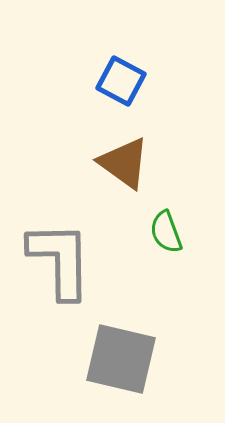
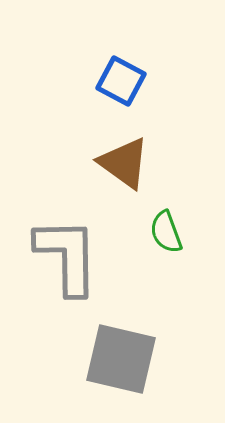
gray L-shape: moved 7 px right, 4 px up
